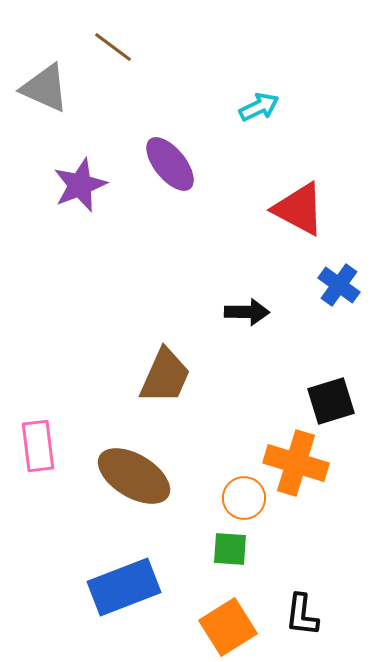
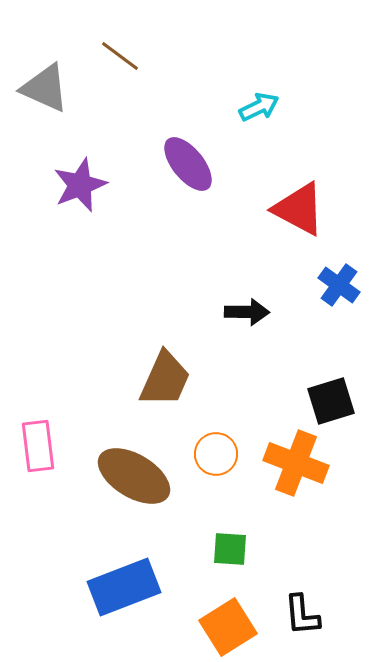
brown line: moved 7 px right, 9 px down
purple ellipse: moved 18 px right
brown trapezoid: moved 3 px down
orange cross: rotated 4 degrees clockwise
orange circle: moved 28 px left, 44 px up
black L-shape: rotated 12 degrees counterclockwise
